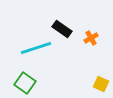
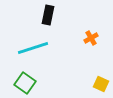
black rectangle: moved 14 px left, 14 px up; rotated 66 degrees clockwise
cyan line: moved 3 px left
